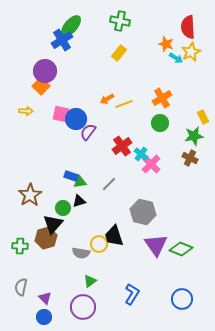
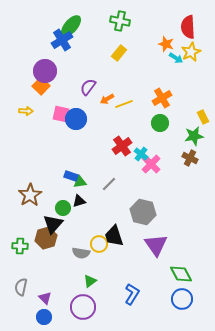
purple semicircle at (88, 132): moved 45 px up
green diamond at (181, 249): moved 25 px down; rotated 40 degrees clockwise
